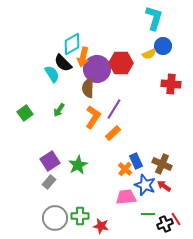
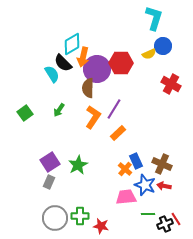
red cross: rotated 24 degrees clockwise
orange rectangle: moved 5 px right
purple square: moved 1 px down
gray rectangle: rotated 16 degrees counterclockwise
red arrow: rotated 24 degrees counterclockwise
